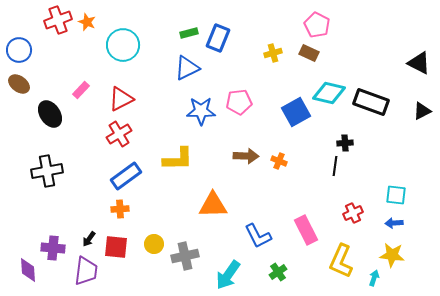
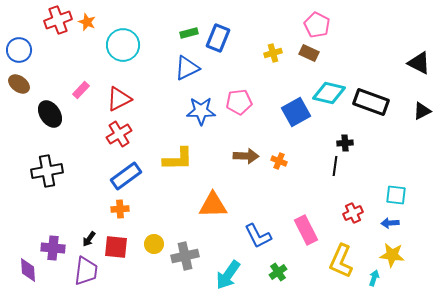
red triangle at (121, 99): moved 2 px left
blue arrow at (394, 223): moved 4 px left
